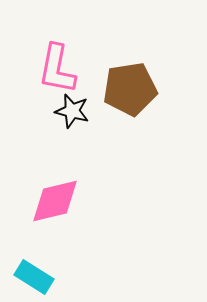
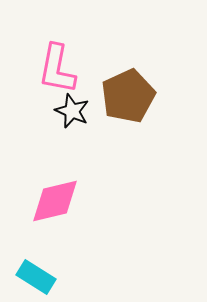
brown pentagon: moved 2 px left, 7 px down; rotated 16 degrees counterclockwise
black star: rotated 8 degrees clockwise
cyan rectangle: moved 2 px right
